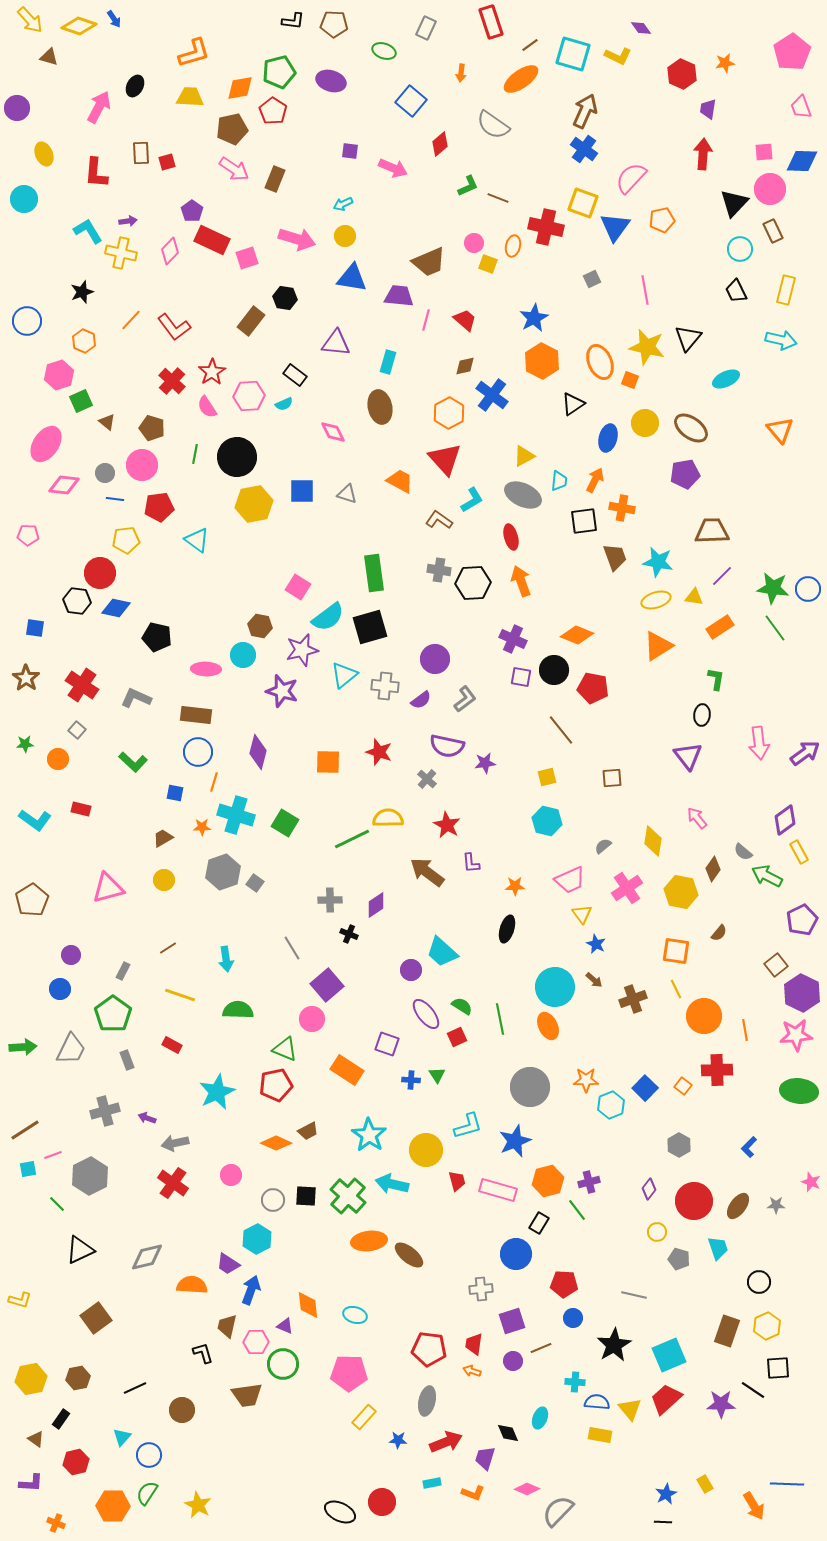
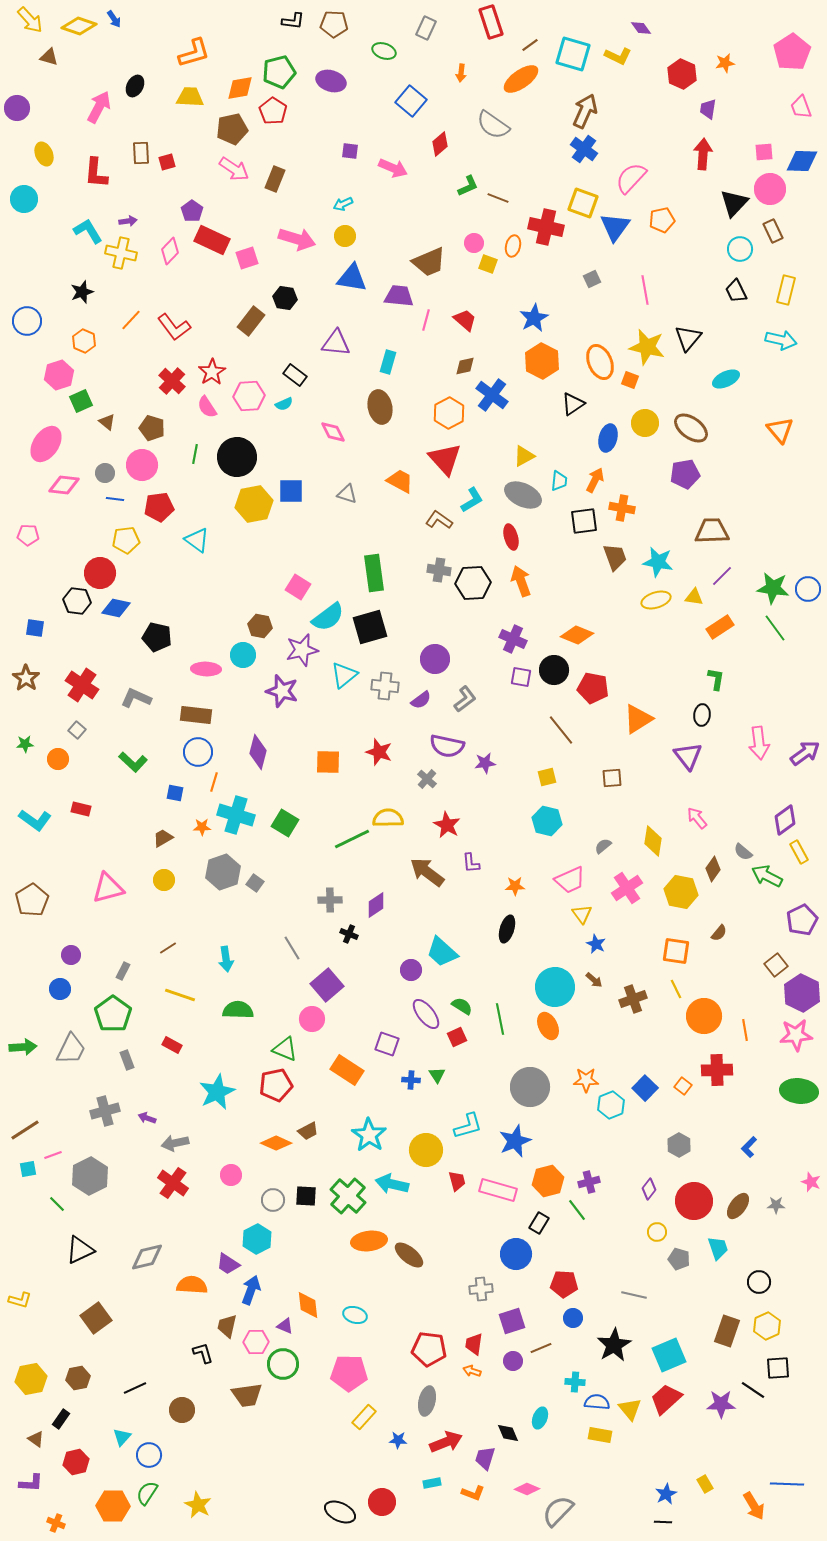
blue square at (302, 491): moved 11 px left
orange triangle at (658, 646): moved 20 px left, 73 px down
